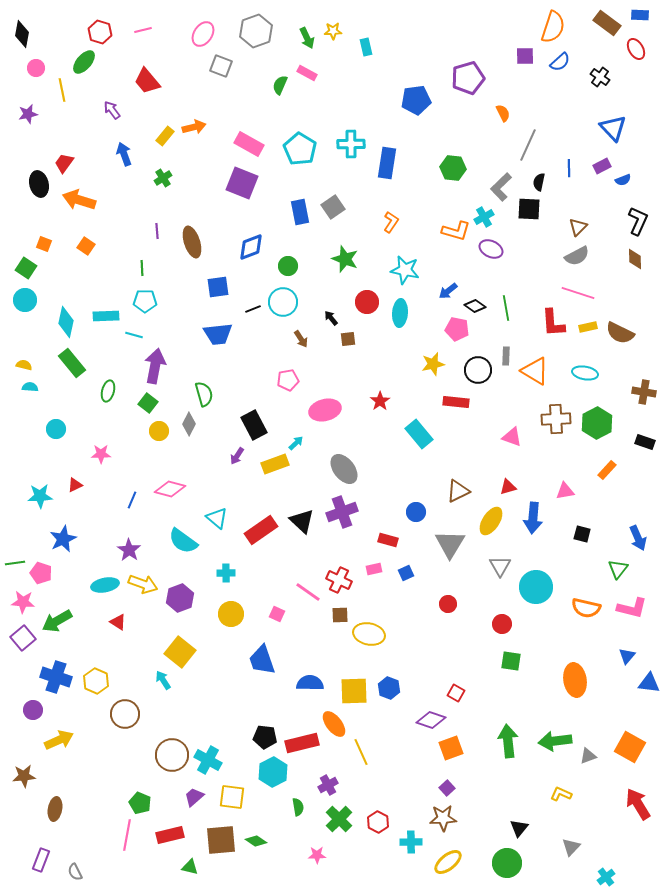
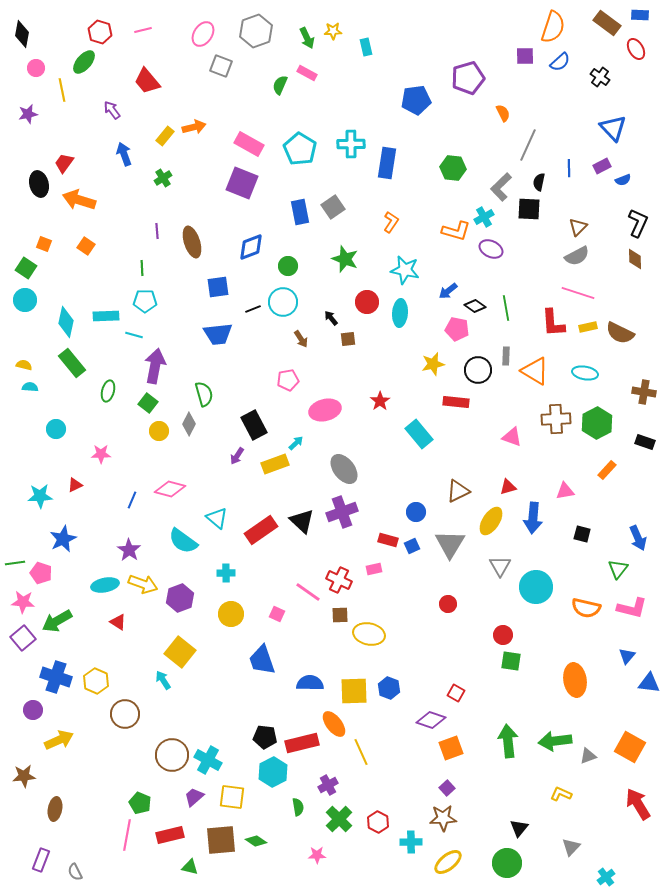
black L-shape at (638, 221): moved 2 px down
blue square at (406, 573): moved 6 px right, 27 px up
red circle at (502, 624): moved 1 px right, 11 px down
